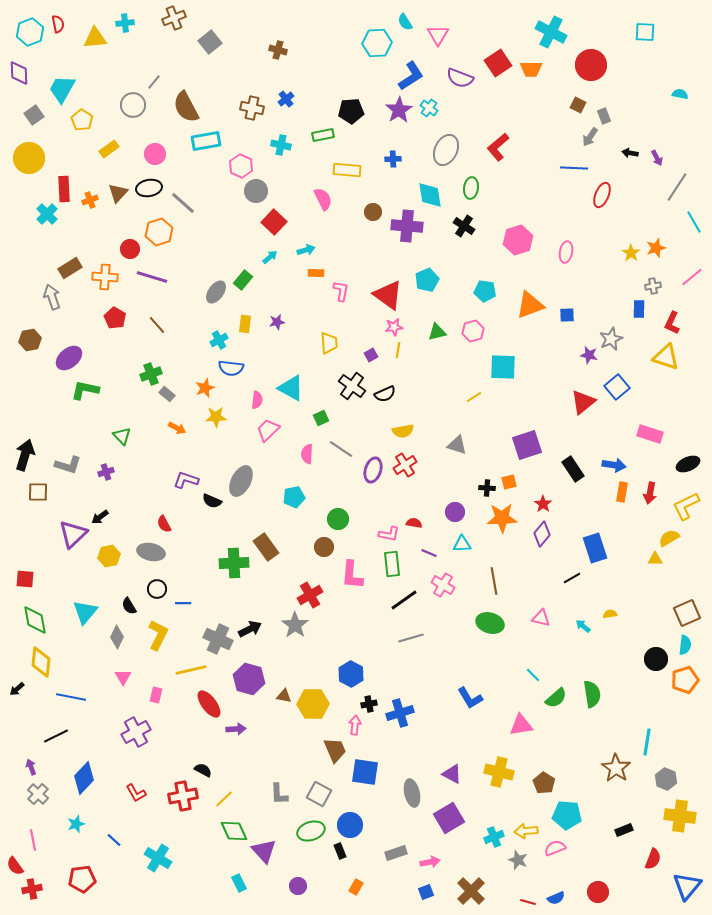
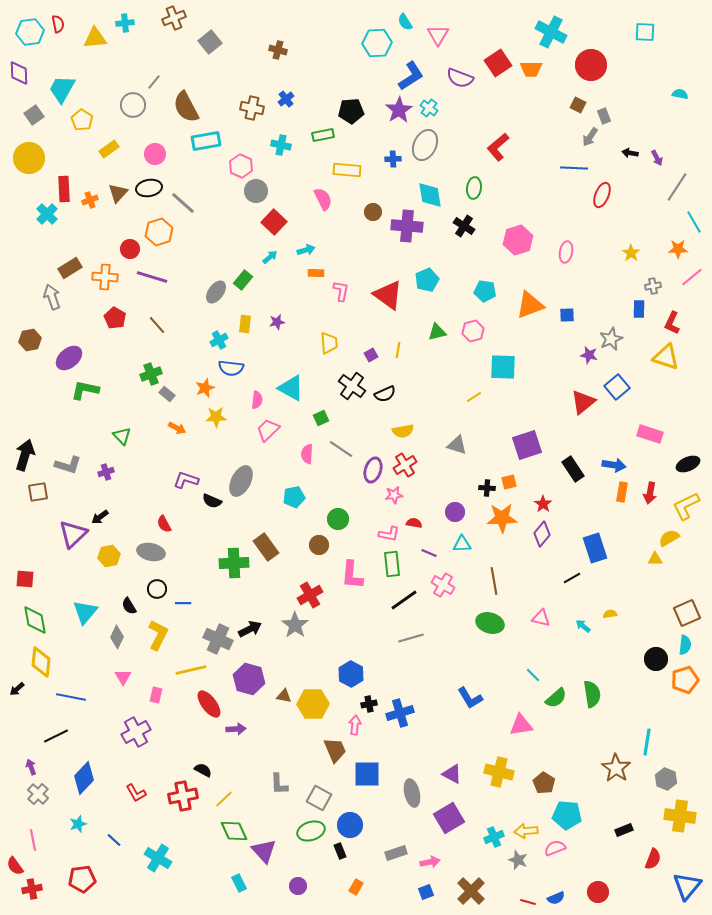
cyan hexagon at (30, 32): rotated 12 degrees clockwise
gray ellipse at (446, 150): moved 21 px left, 5 px up
green ellipse at (471, 188): moved 3 px right
orange star at (656, 248): moved 22 px right, 1 px down; rotated 18 degrees clockwise
pink star at (394, 327): moved 168 px down
brown square at (38, 492): rotated 10 degrees counterclockwise
brown circle at (324, 547): moved 5 px left, 2 px up
blue square at (365, 772): moved 2 px right, 2 px down; rotated 8 degrees counterclockwise
gray L-shape at (279, 794): moved 10 px up
gray square at (319, 794): moved 4 px down
cyan star at (76, 824): moved 2 px right
